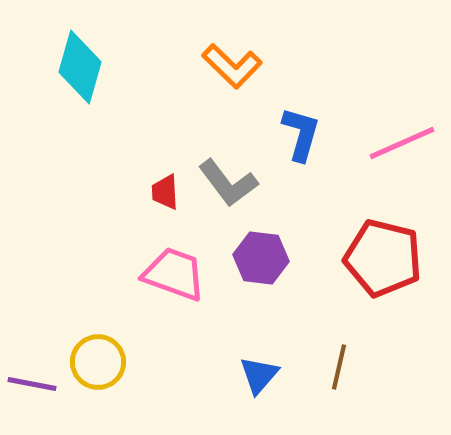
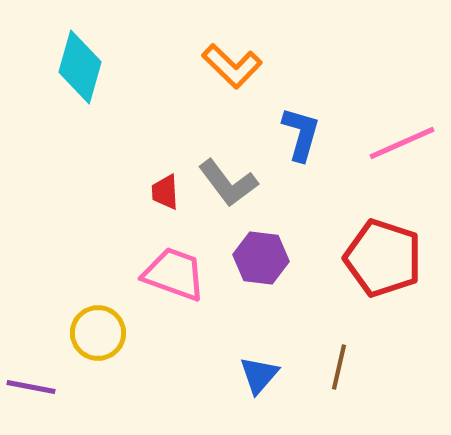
red pentagon: rotated 4 degrees clockwise
yellow circle: moved 29 px up
purple line: moved 1 px left, 3 px down
